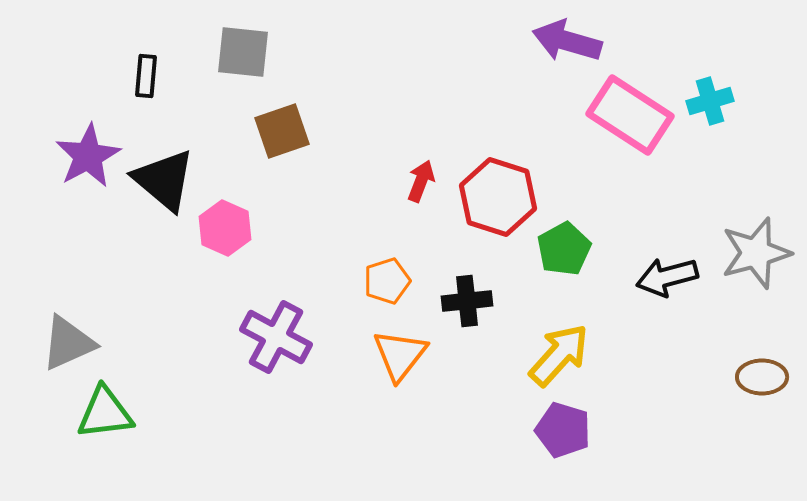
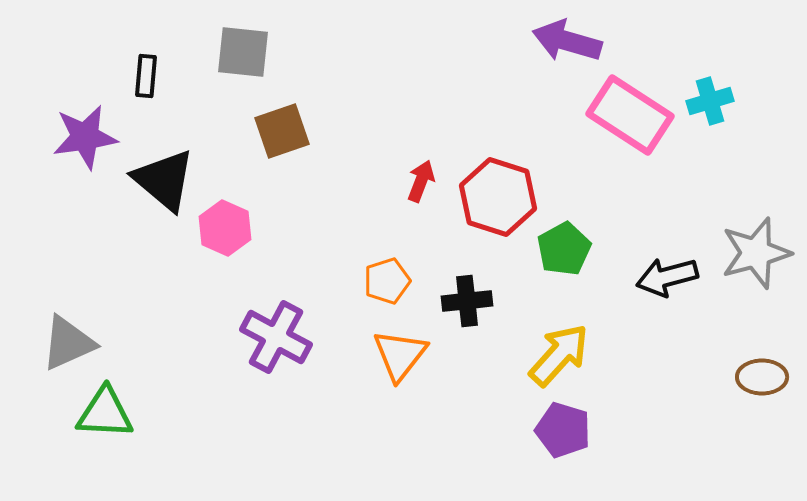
purple star: moved 3 px left, 19 px up; rotated 20 degrees clockwise
green triangle: rotated 10 degrees clockwise
